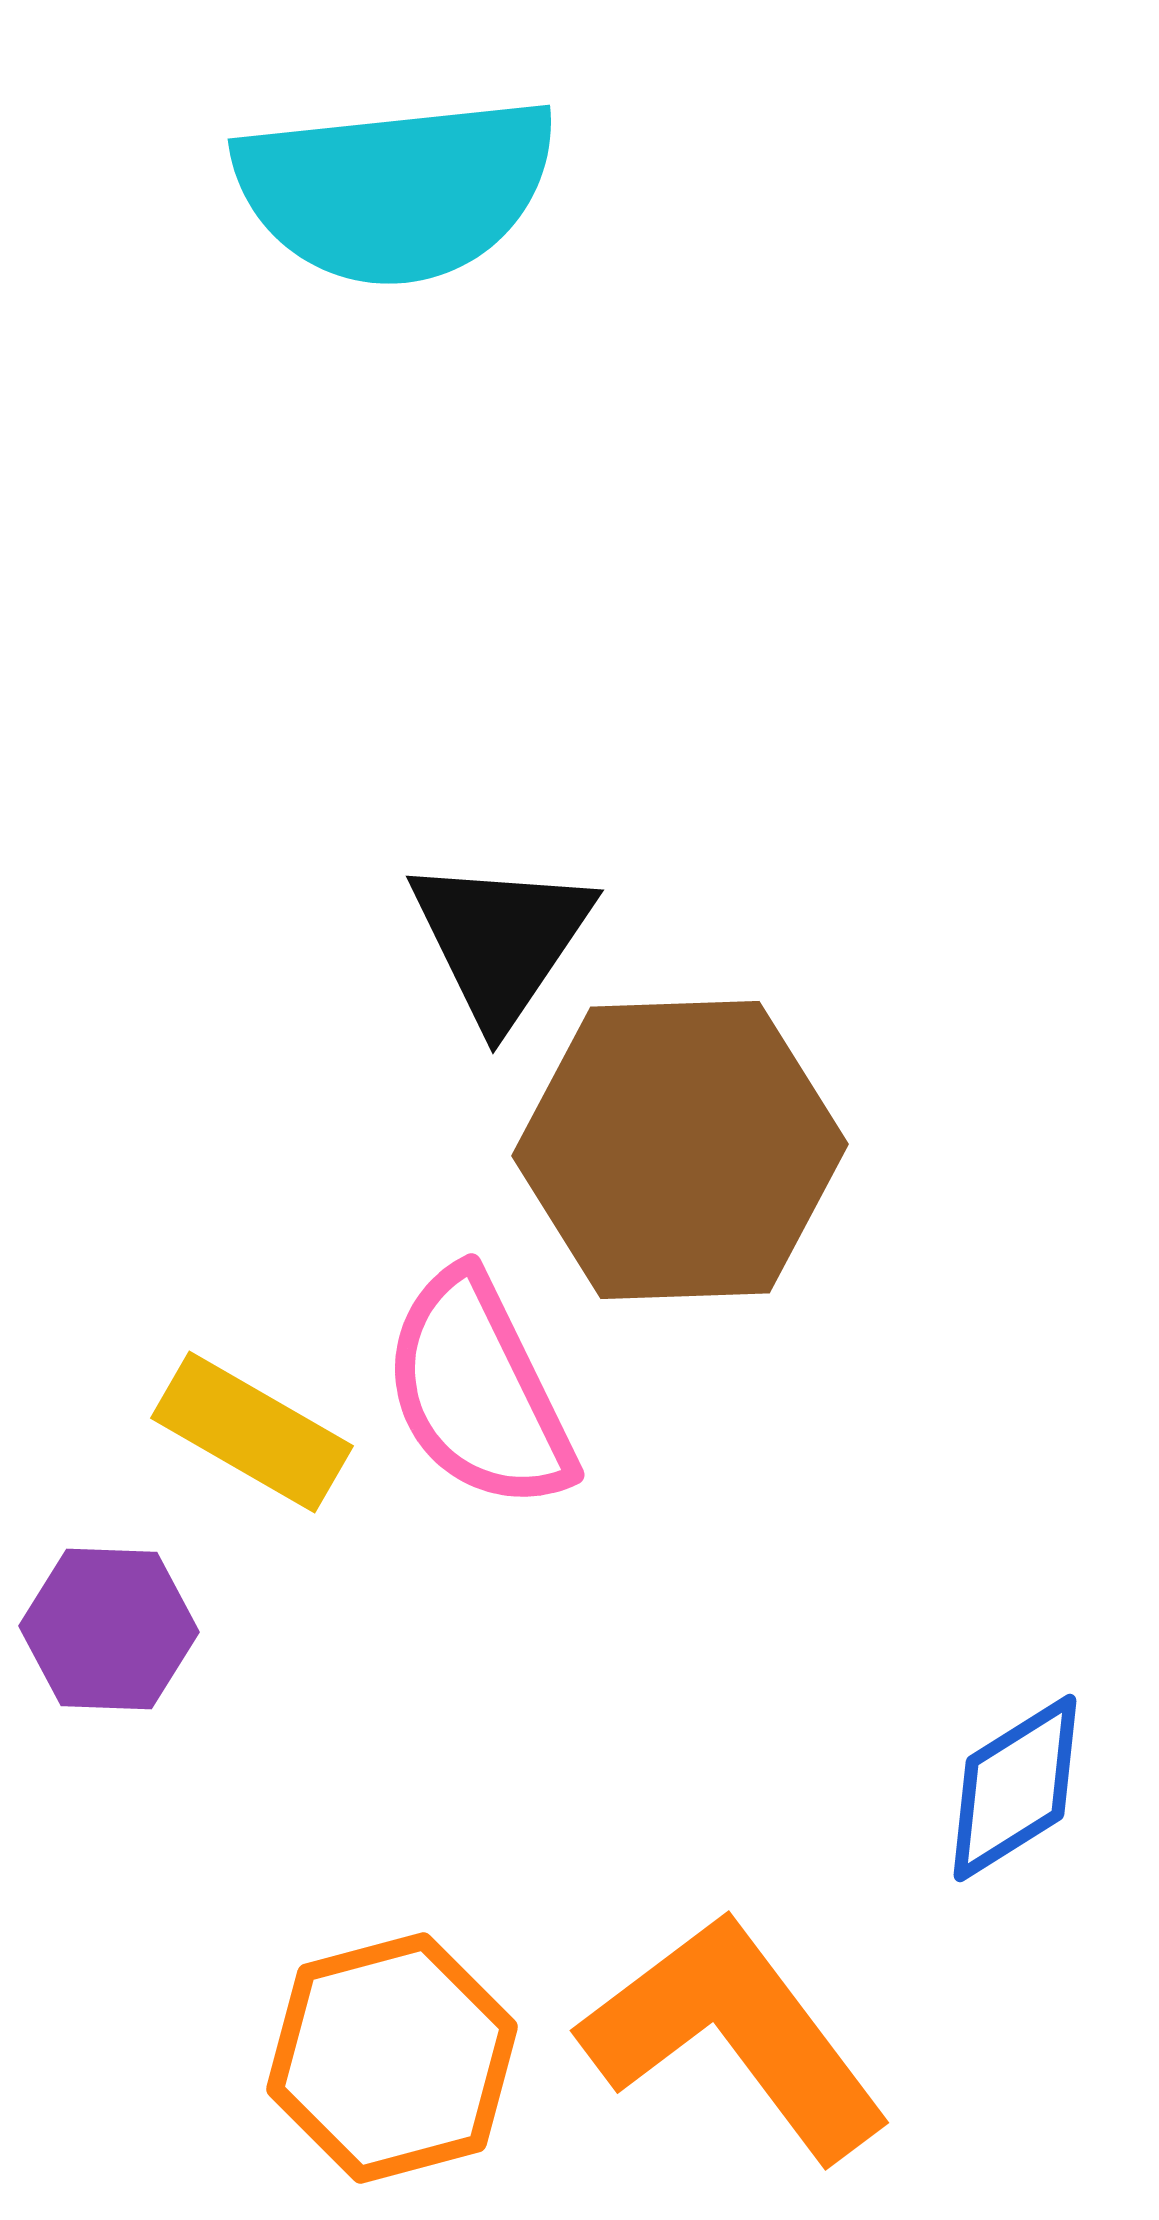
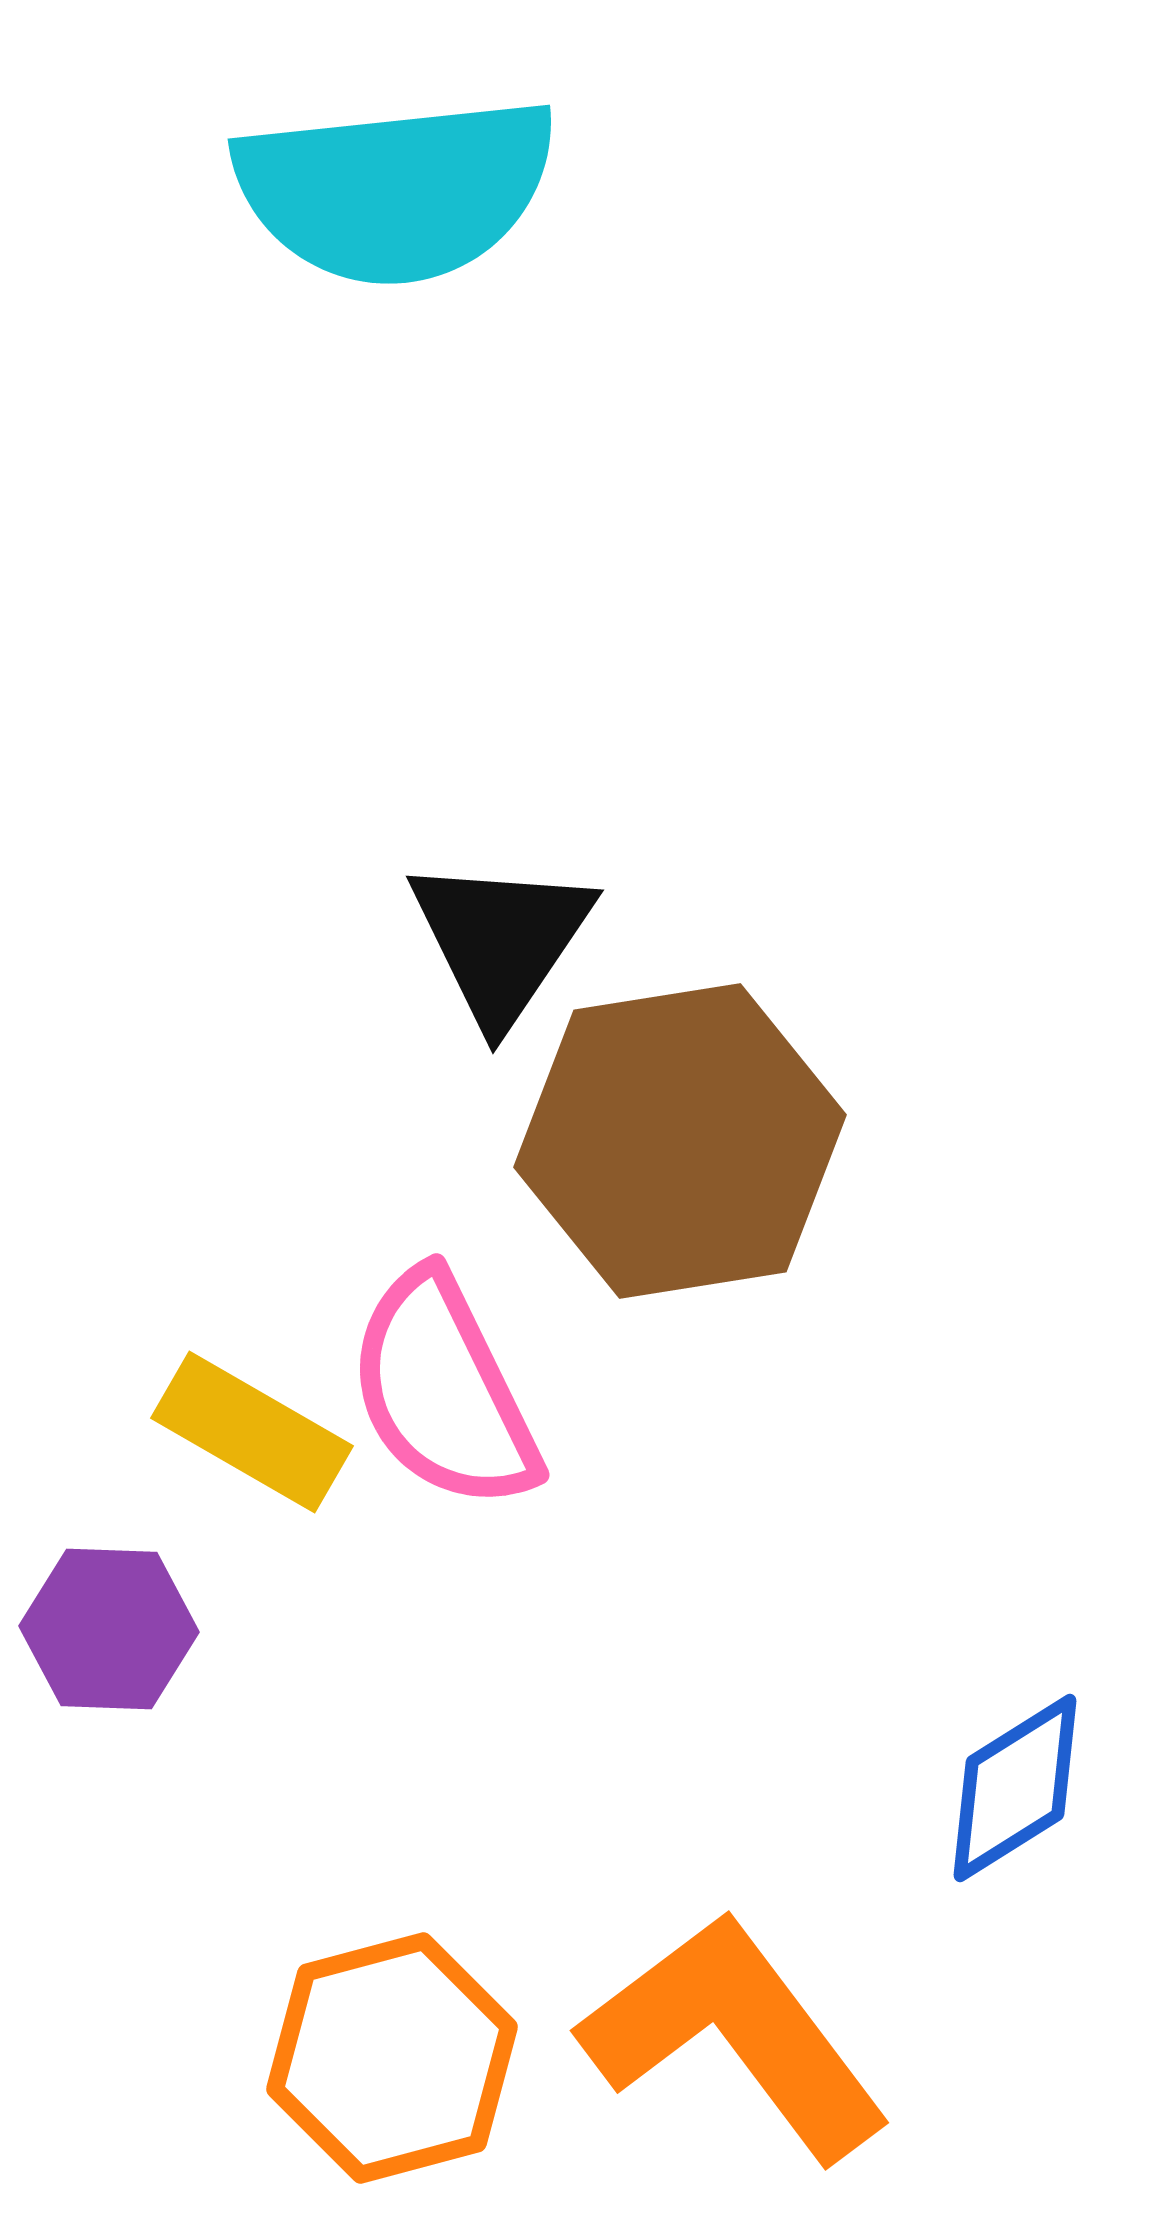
brown hexagon: moved 9 px up; rotated 7 degrees counterclockwise
pink semicircle: moved 35 px left
